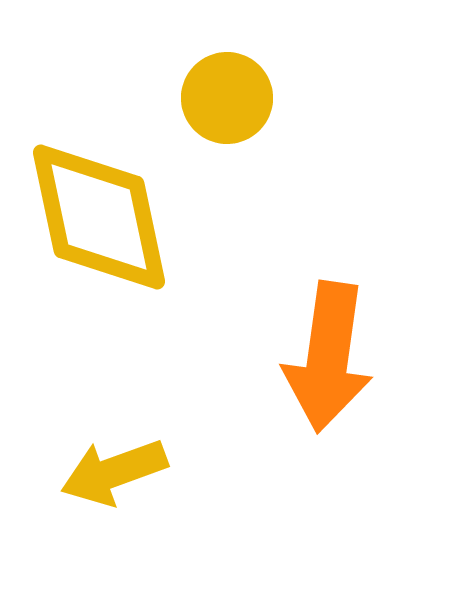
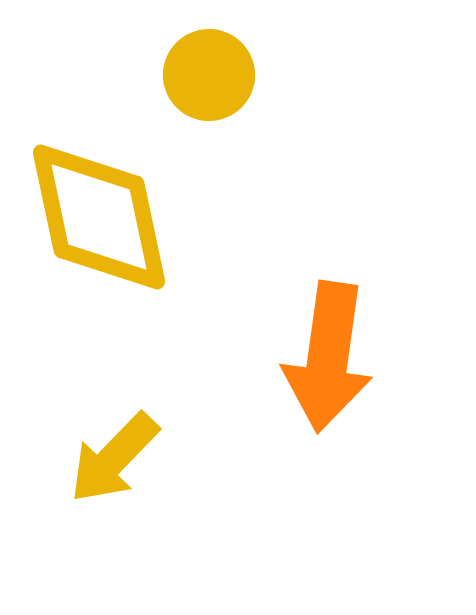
yellow circle: moved 18 px left, 23 px up
yellow arrow: moved 14 px up; rotated 26 degrees counterclockwise
